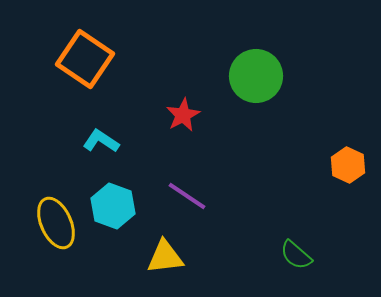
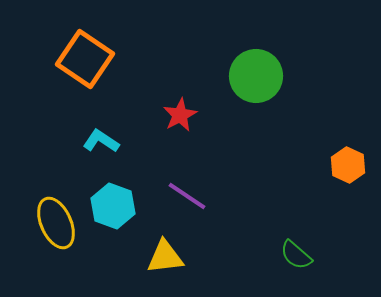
red star: moved 3 px left
